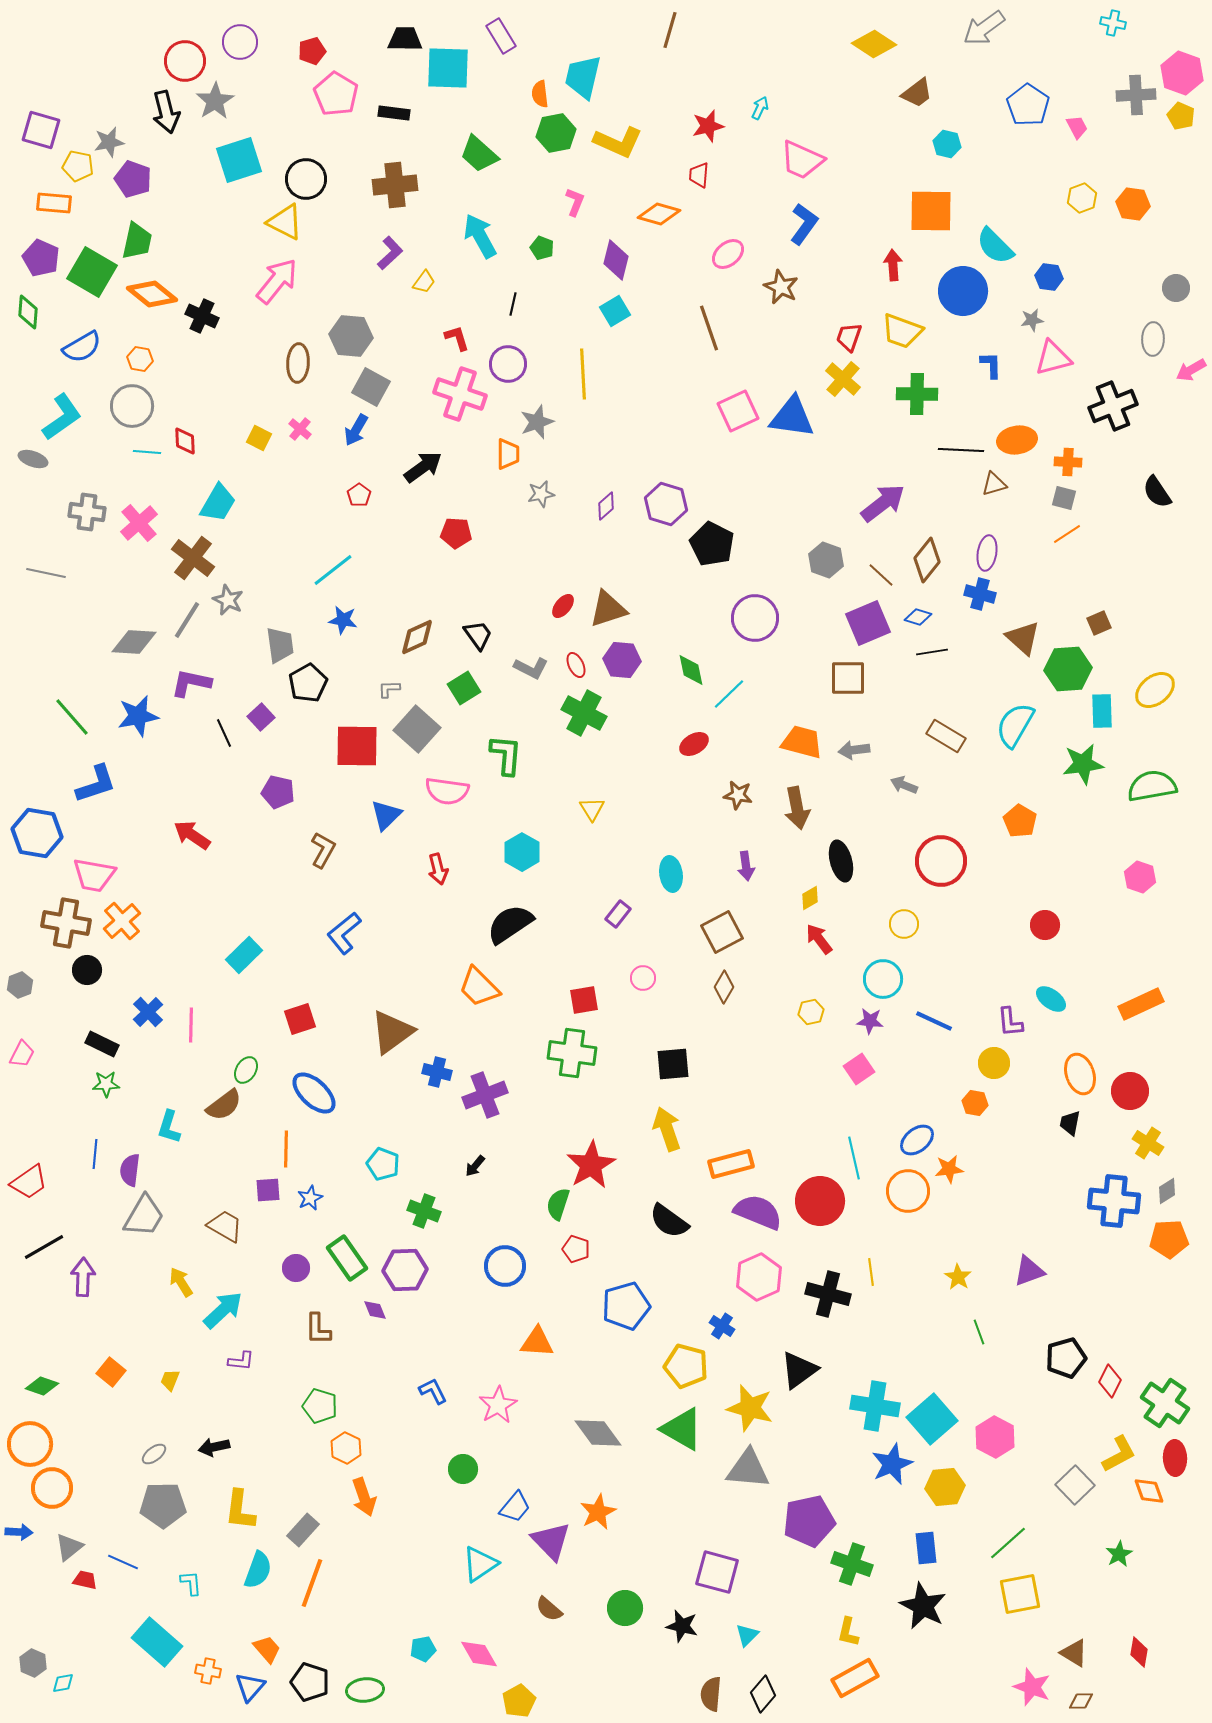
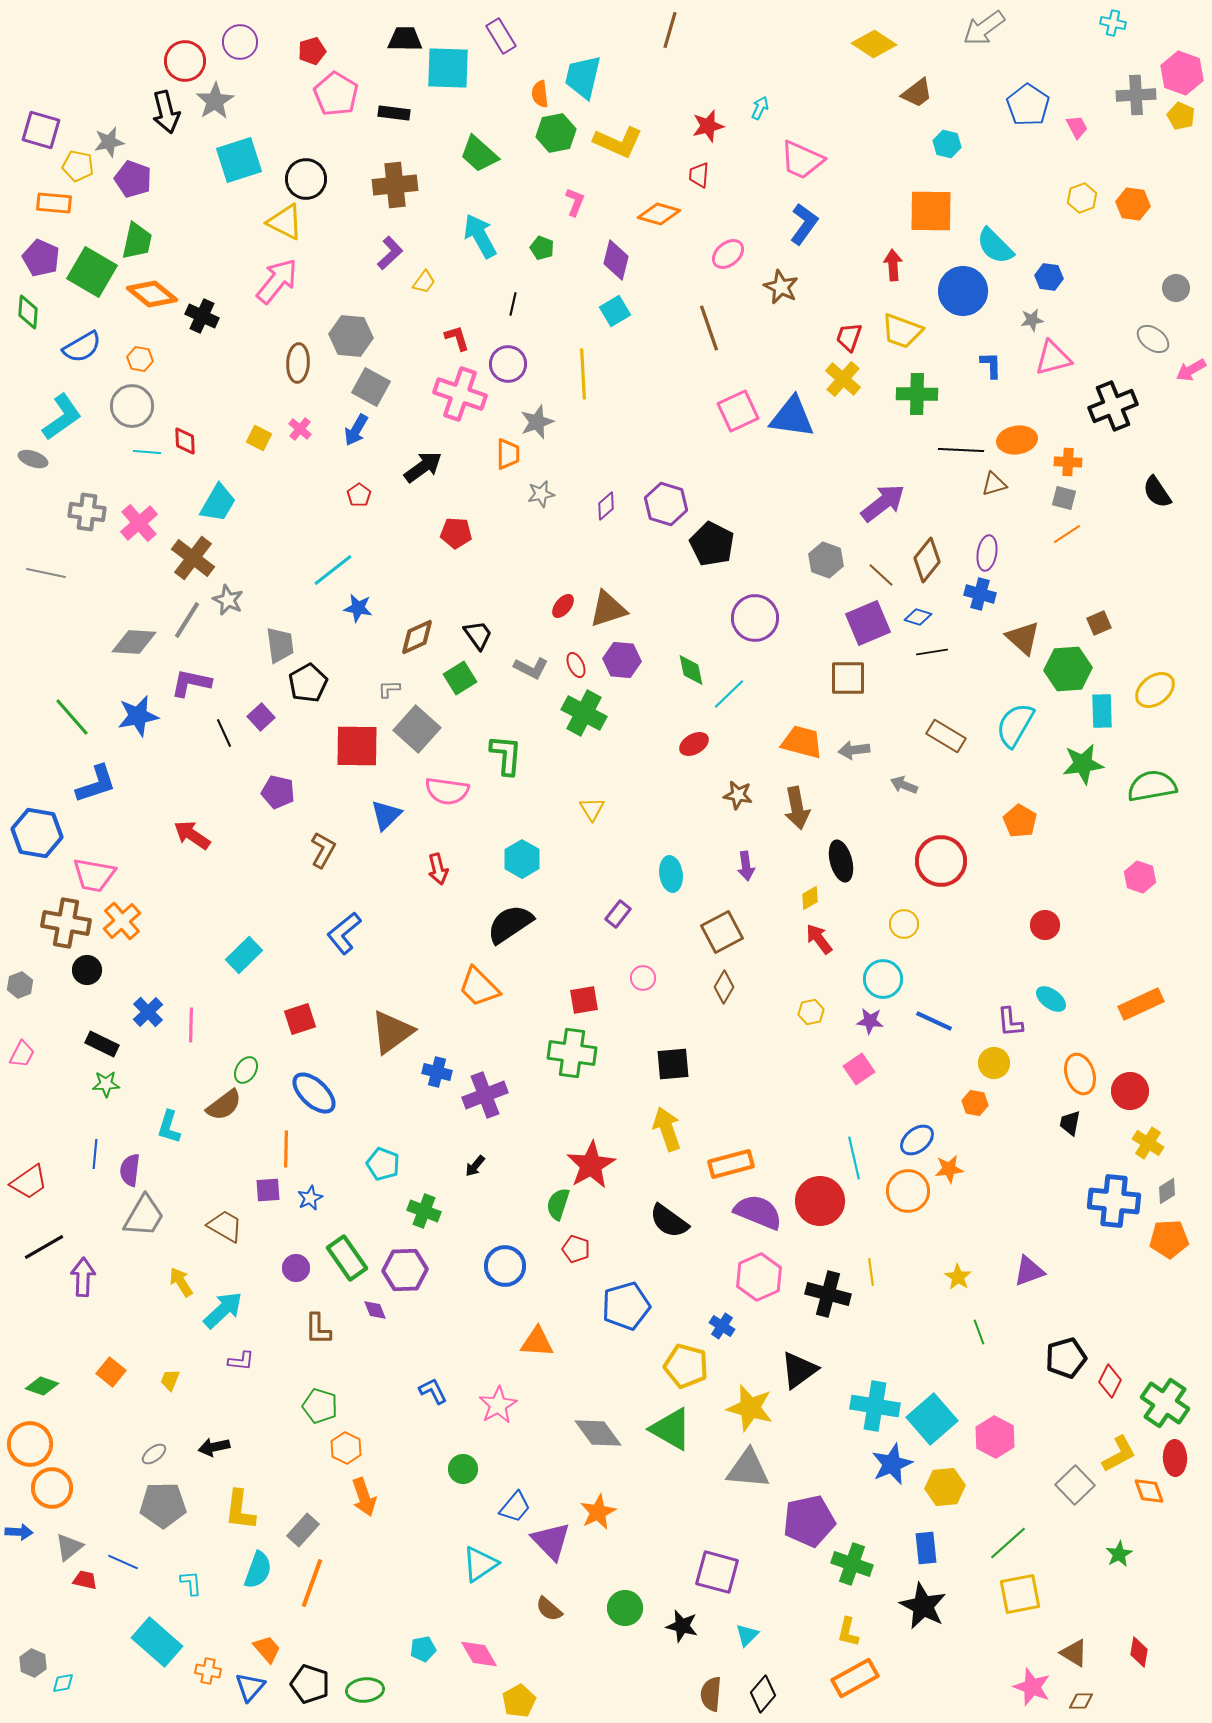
gray ellipse at (1153, 339): rotated 56 degrees counterclockwise
blue star at (343, 620): moved 15 px right, 12 px up
green square at (464, 688): moved 4 px left, 10 px up
cyan hexagon at (522, 852): moved 7 px down
green triangle at (682, 1429): moved 11 px left
black pentagon at (310, 1682): moved 2 px down
